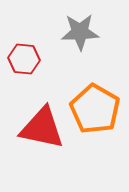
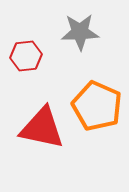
red hexagon: moved 2 px right, 3 px up; rotated 12 degrees counterclockwise
orange pentagon: moved 2 px right, 3 px up; rotated 6 degrees counterclockwise
